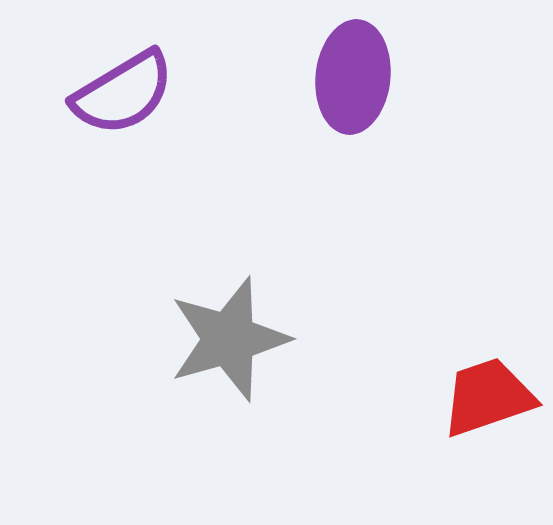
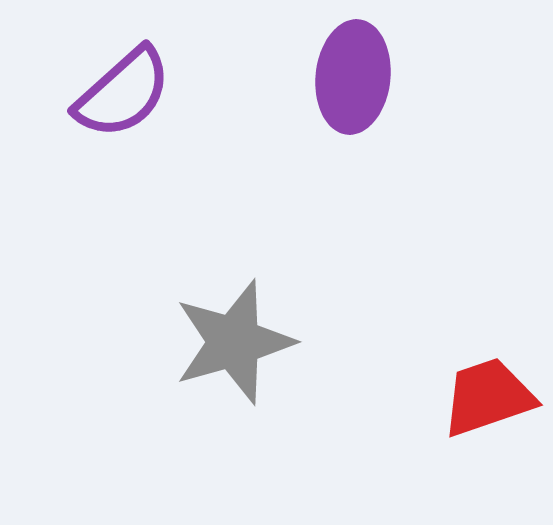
purple semicircle: rotated 11 degrees counterclockwise
gray star: moved 5 px right, 3 px down
